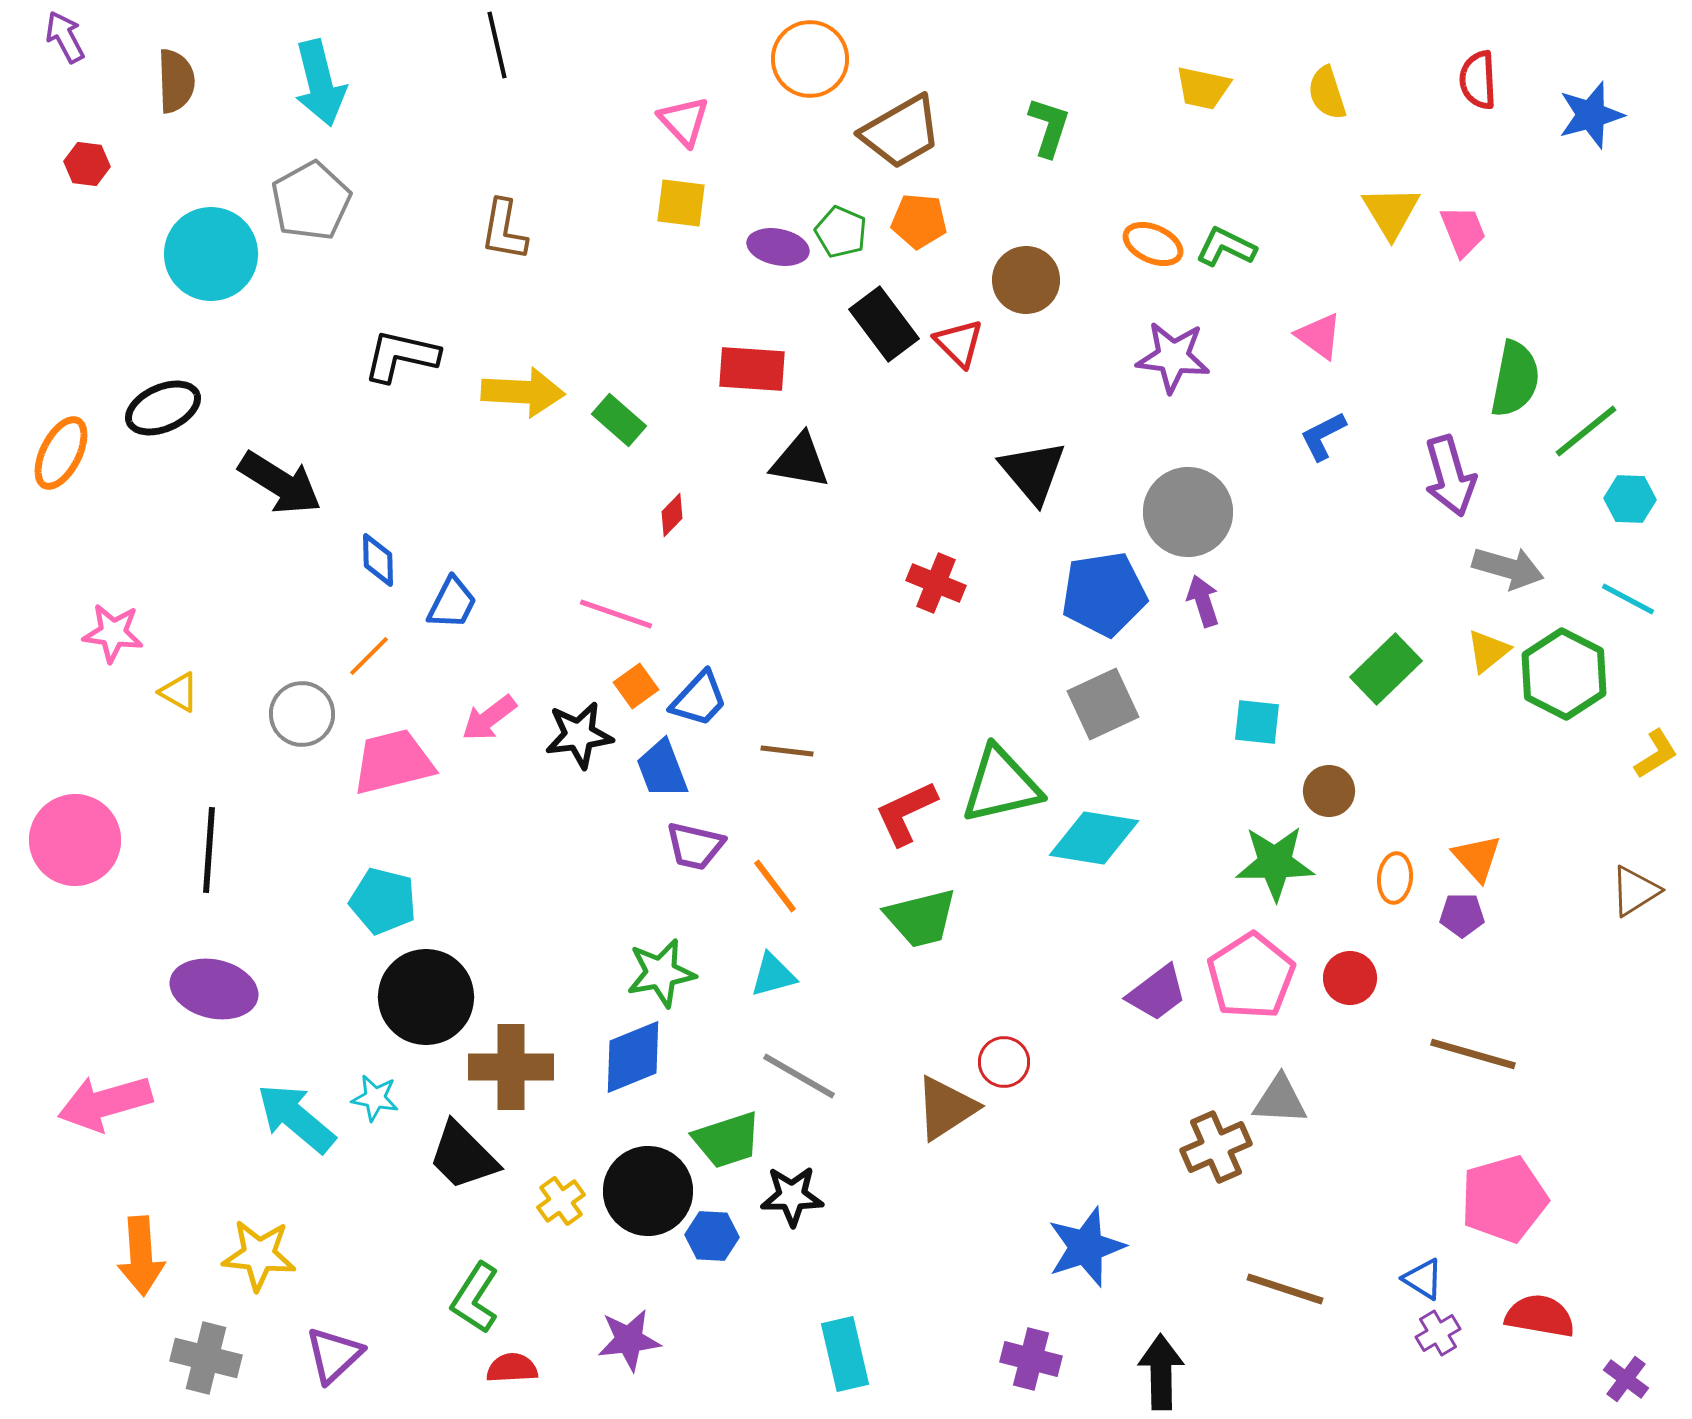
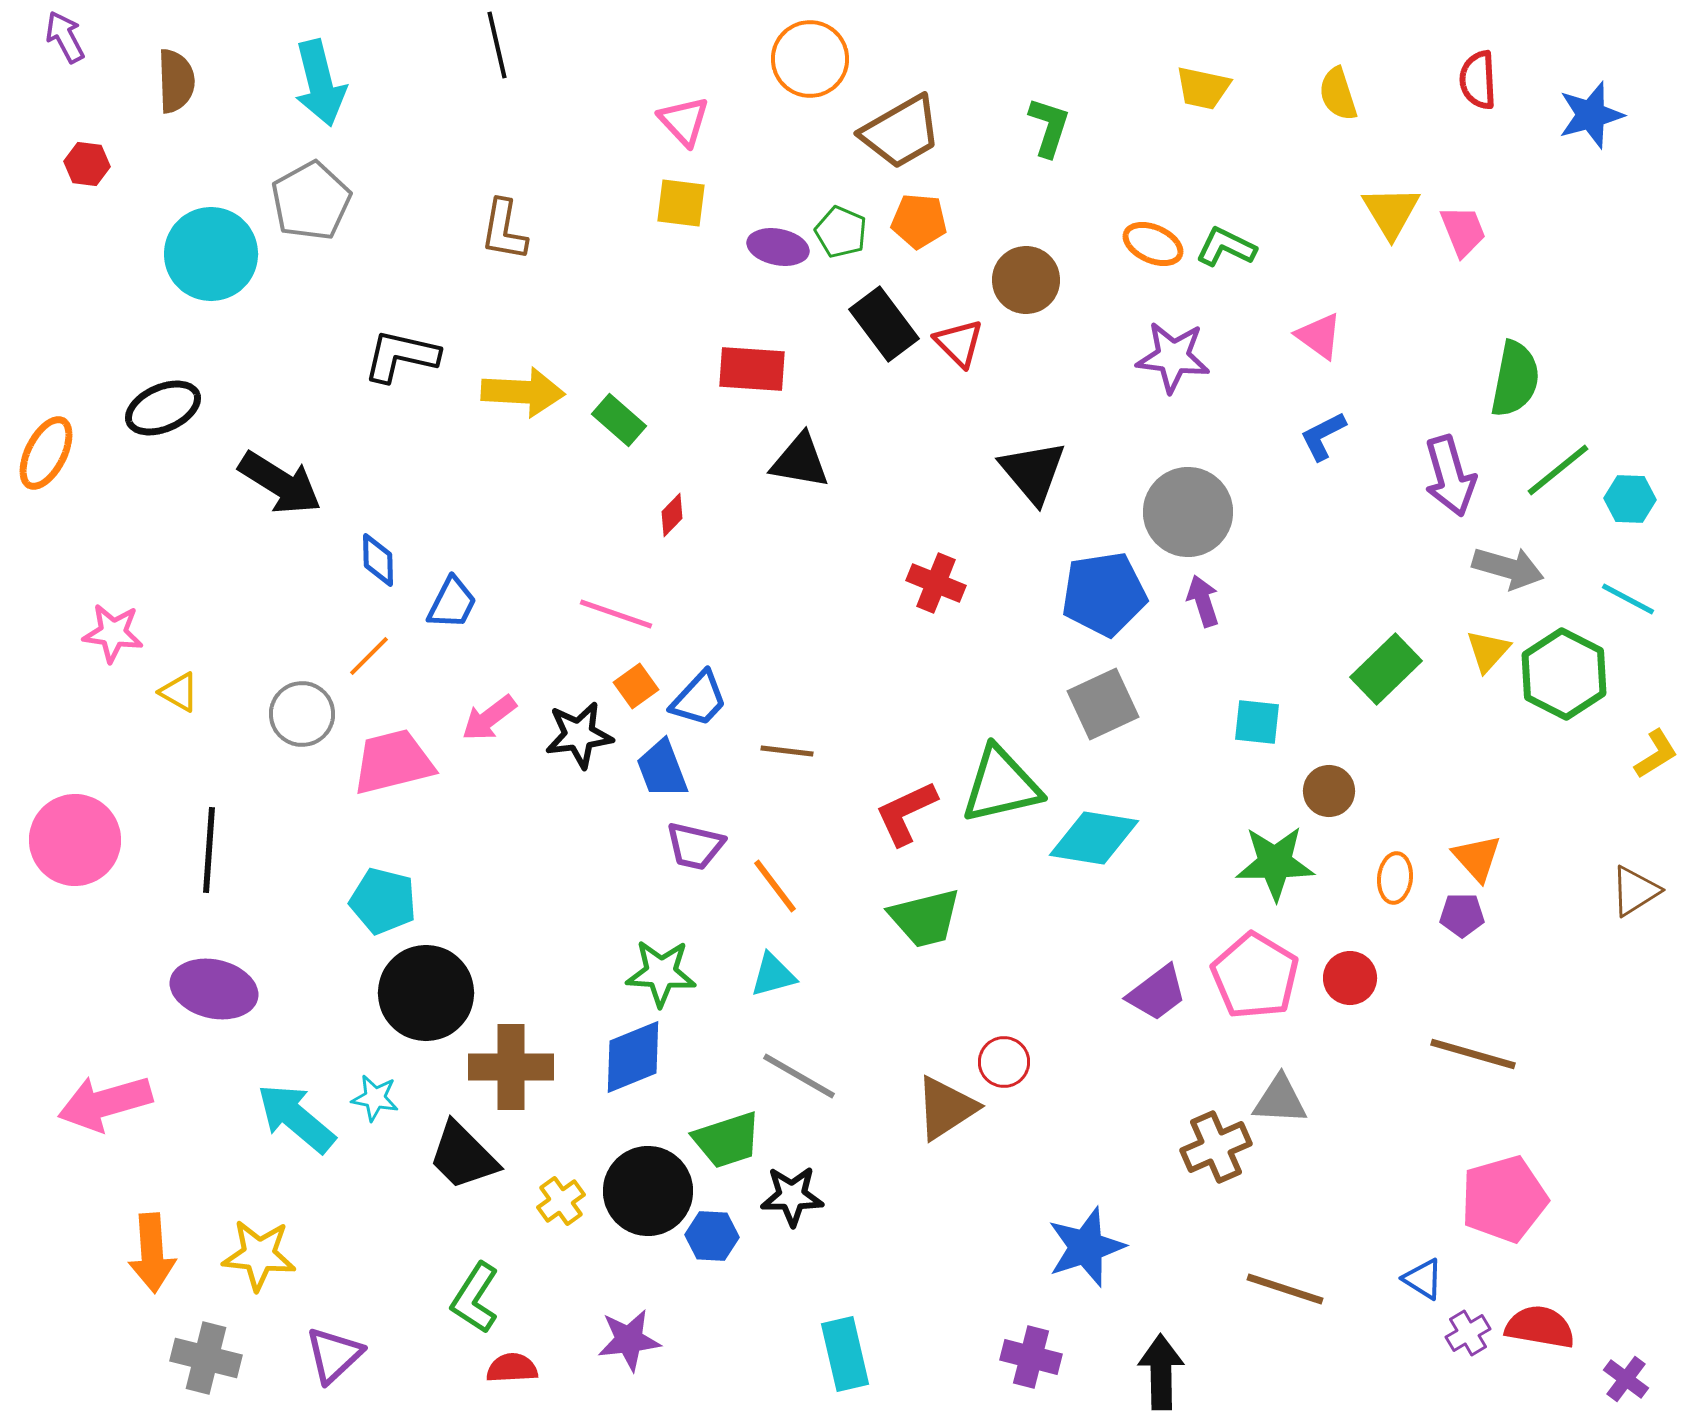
yellow semicircle at (1327, 93): moved 11 px right, 1 px down
green line at (1586, 431): moved 28 px left, 39 px down
orange ellipse at (61, 453): moved 15 px left
yellow triangle at (1488, 651): rotated 9 degrees counterclockwise
green trapezoid at (921, 918): moved 4 px right
green star at (661, 973): rotated 14 degrees clockwise
pink pentagon at (1251, 976): moved 4 px right; rotated 8 degrees counterclockwise
black circle at (426, 997): moved 4 px up
orange arrow at (141, 1256): moved 11 px right, 3 px up
red semicircle at (1540, 1316): moved 11 px down
purple cross at (1438, 1333): moved 30 px right
purple cross at (1031, 1359): moved 2 px up
